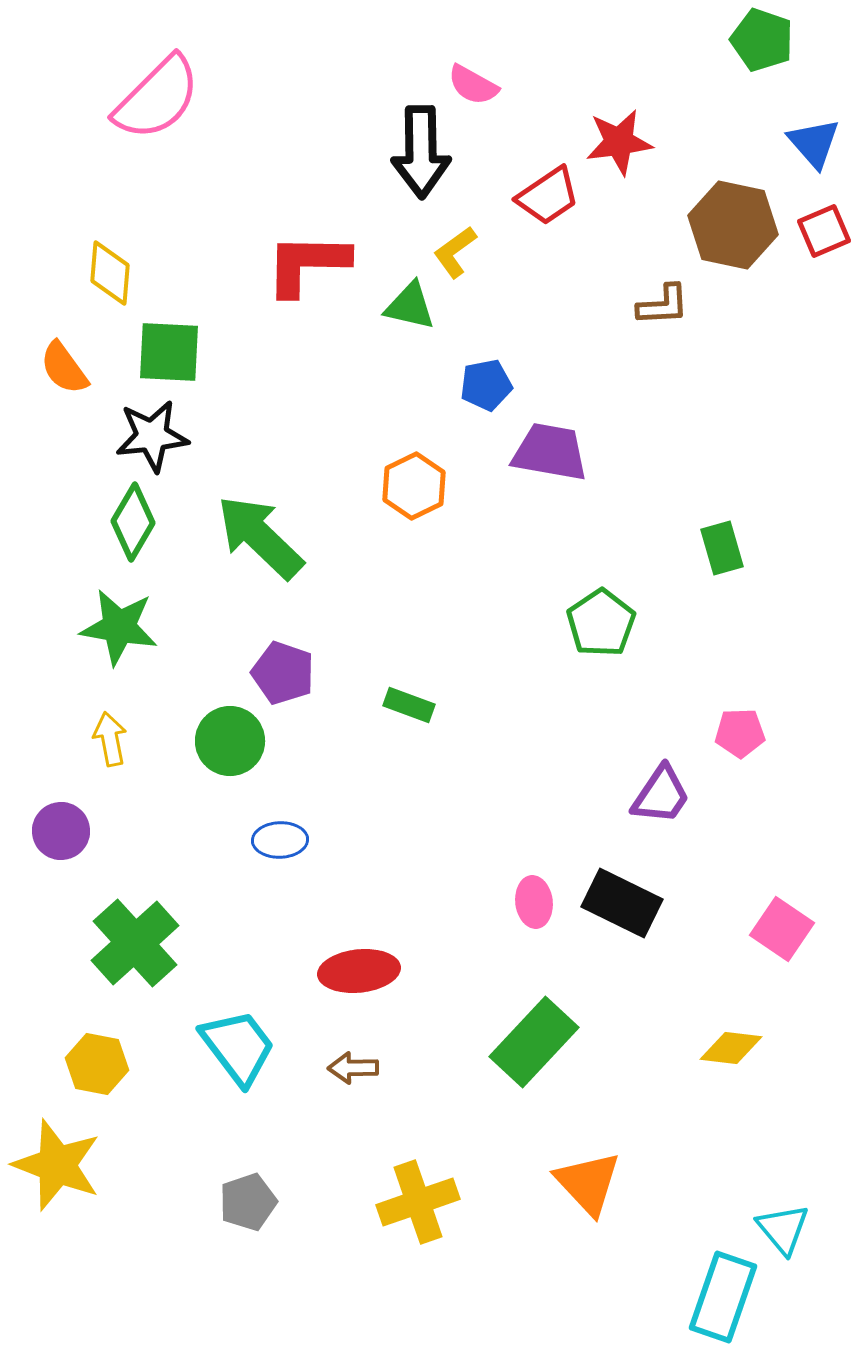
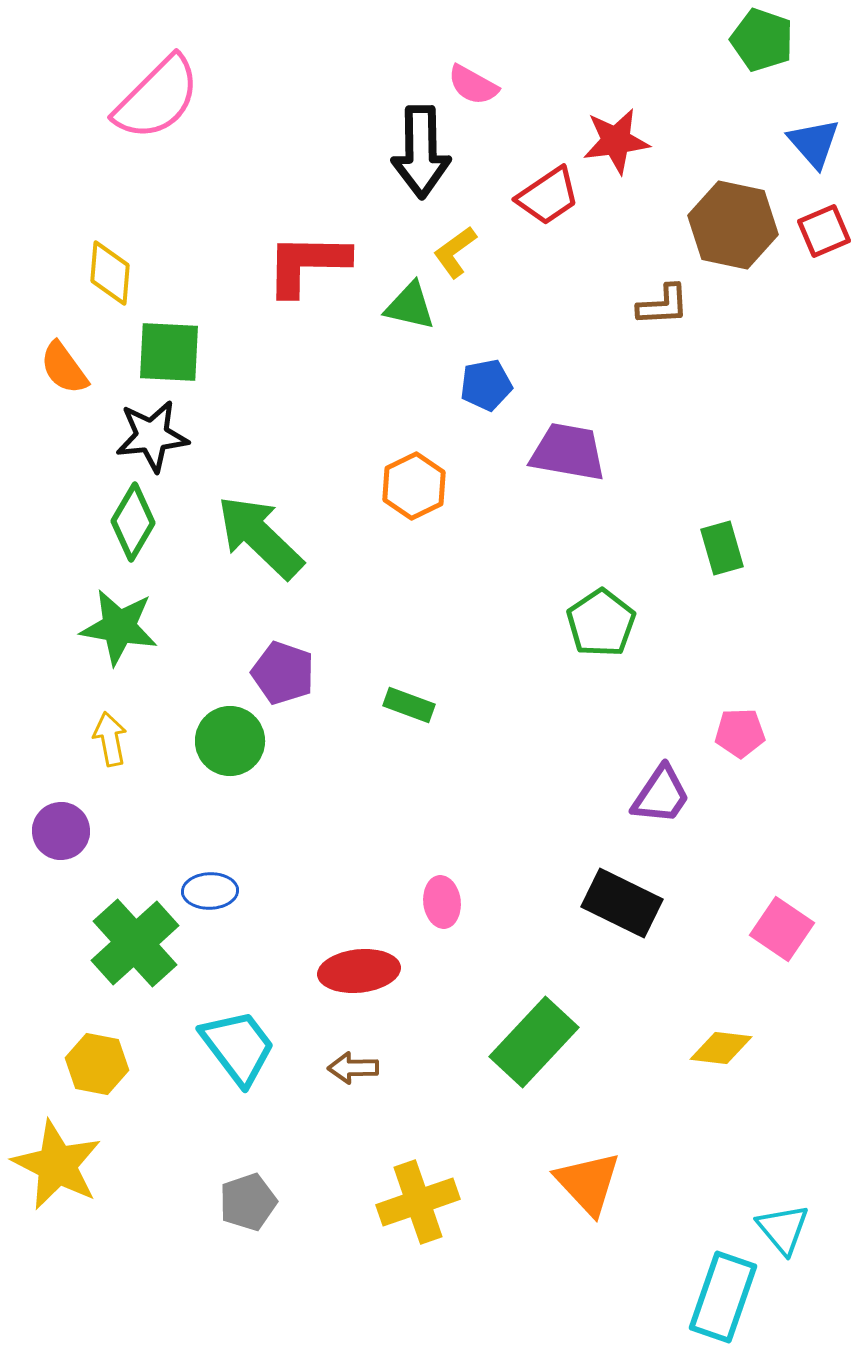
red star at (619, 142): moved 3 px left, 1 px up
purple trapezoid at (550, 452): moved 18 px right
blue ellipse at (280, 840): moved 70 px left, 51 px down
pink ellipse at (534, 902): moved 92 px left
yellow diamond at (731, 1048): moved 10 px left
yellow star at (57, 1165): rotated 6 degrees clockwise
